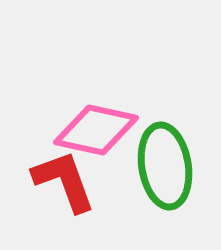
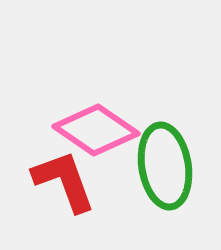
pink diamond: rotated 22 degrees clockwise
